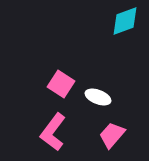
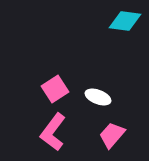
cyan diamond: rotated 28 degrees clockwise
pink square: moved 6 px left, 5 px down; rotated 24 degrees clockwise
